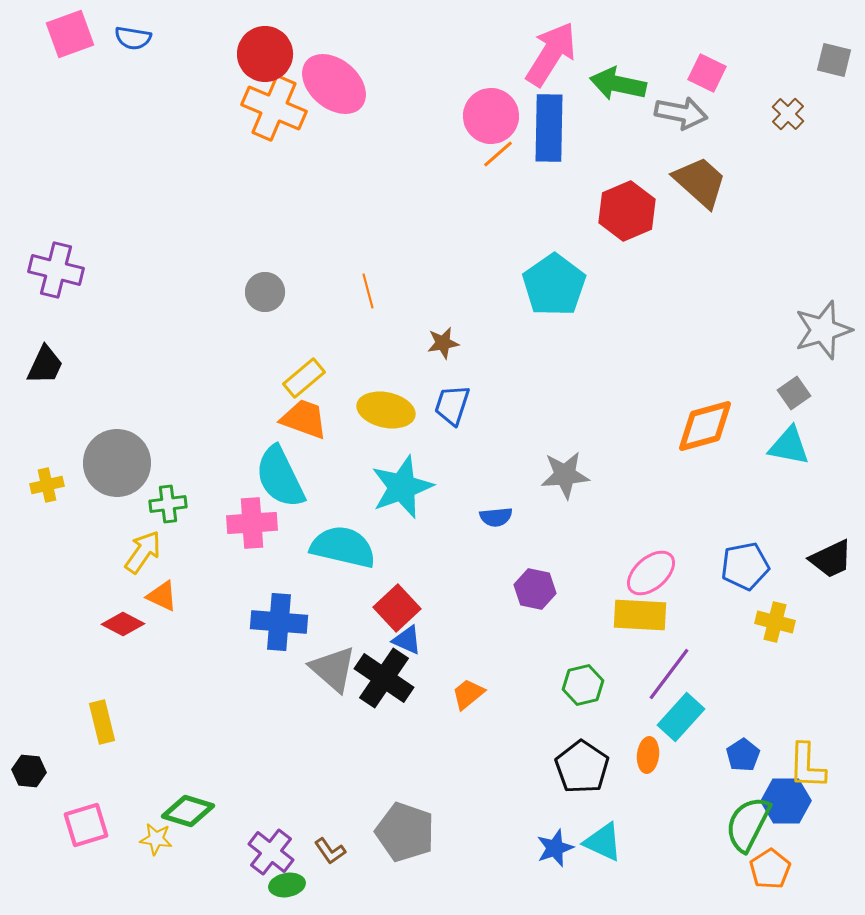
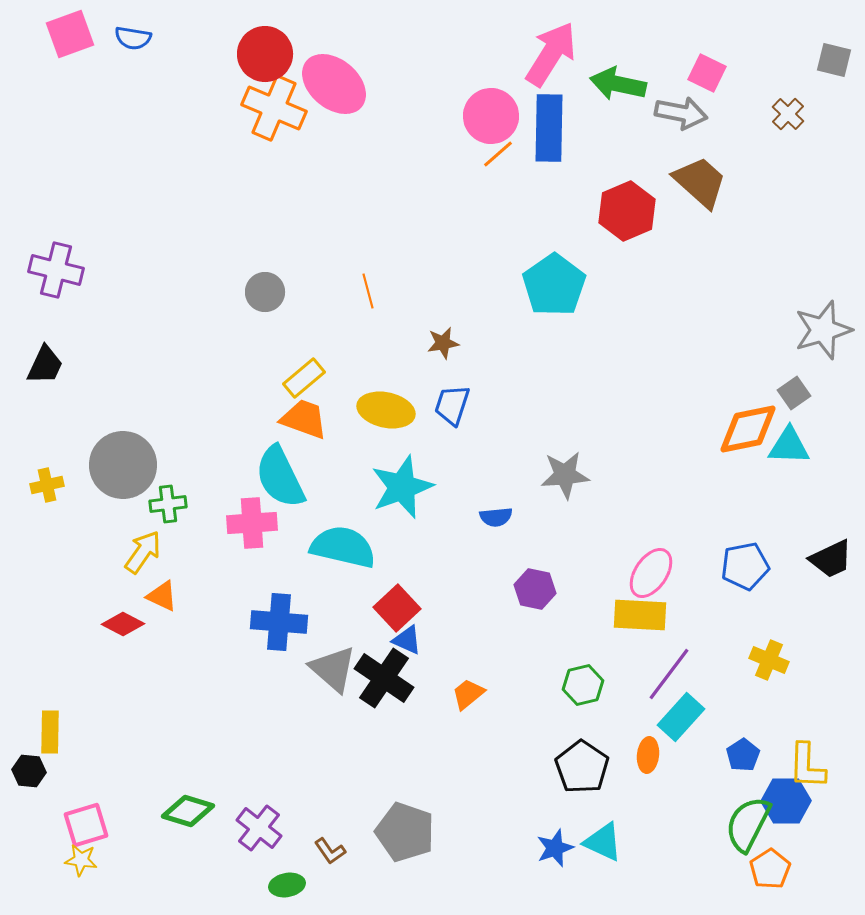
orange diamond at (705, 426): moved 43 px right, 3 px down; rotated 4 degrees clockwise
cyan triangle at (789, 446): rotated 9 degrees counterclockwise
gray circle at (117, 463): moved 6 px right, 2 px down
pink ellipse at (651, 573): rotated 15 degrees counterclockwise
yellow cross at (775, 622): moved 6 px left, 38 px down; rotated 9 degrees clockwise
yellow rectangle at (102, 722): moved 52 px left, 10 px down; rotated 15 degrees clockwise
yellow star at (156, 839): moved 75 px left, 21 px down
purple cross at (271, 852): moved 12 px left, 24 px up
